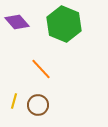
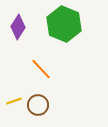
purple diamond: moved 1 px right, 5 px down; rotated 75 degrees clockwise
yellow line: rotated 56 degrees clockwise
